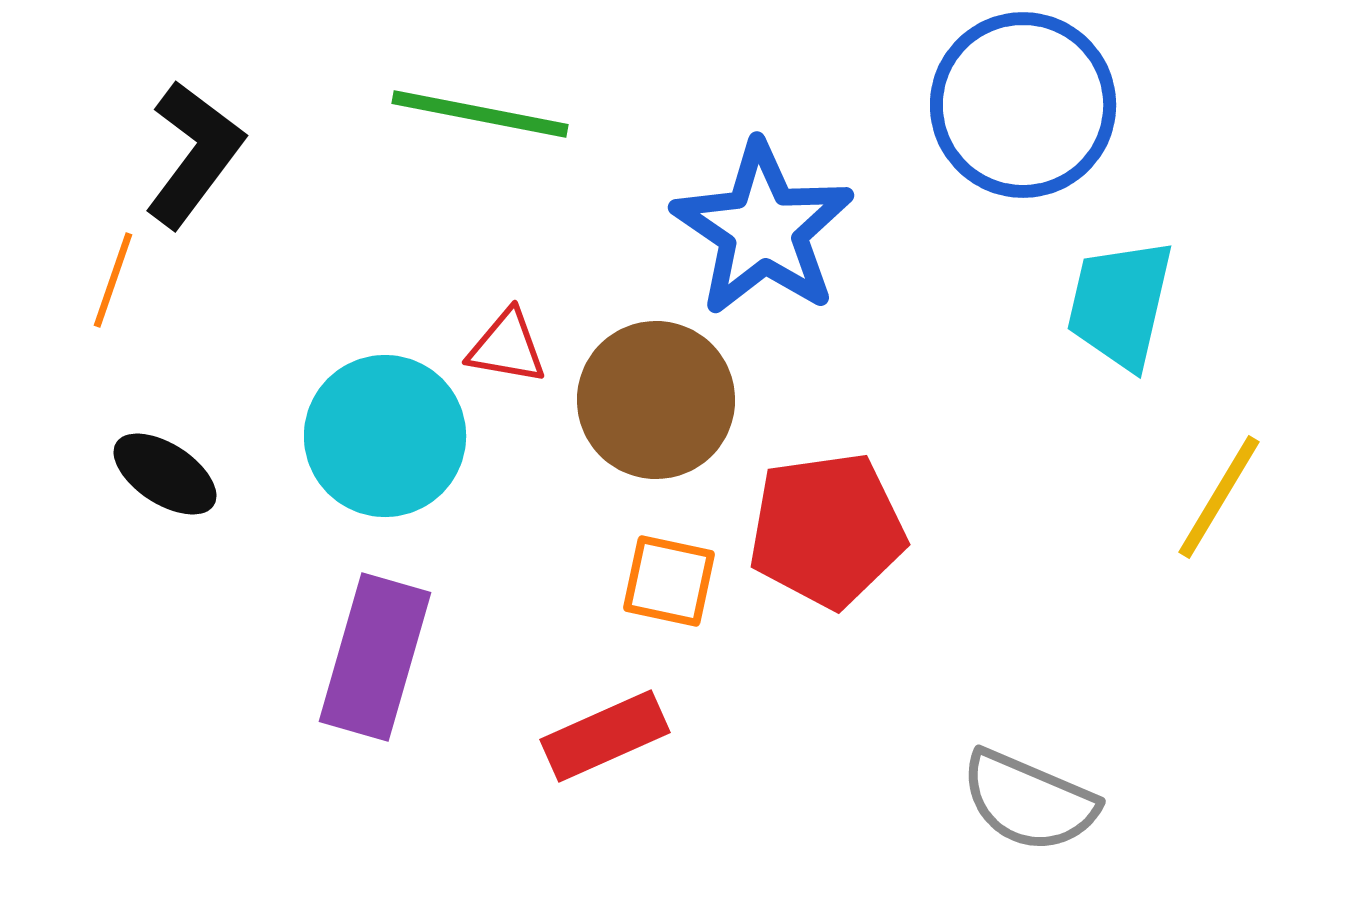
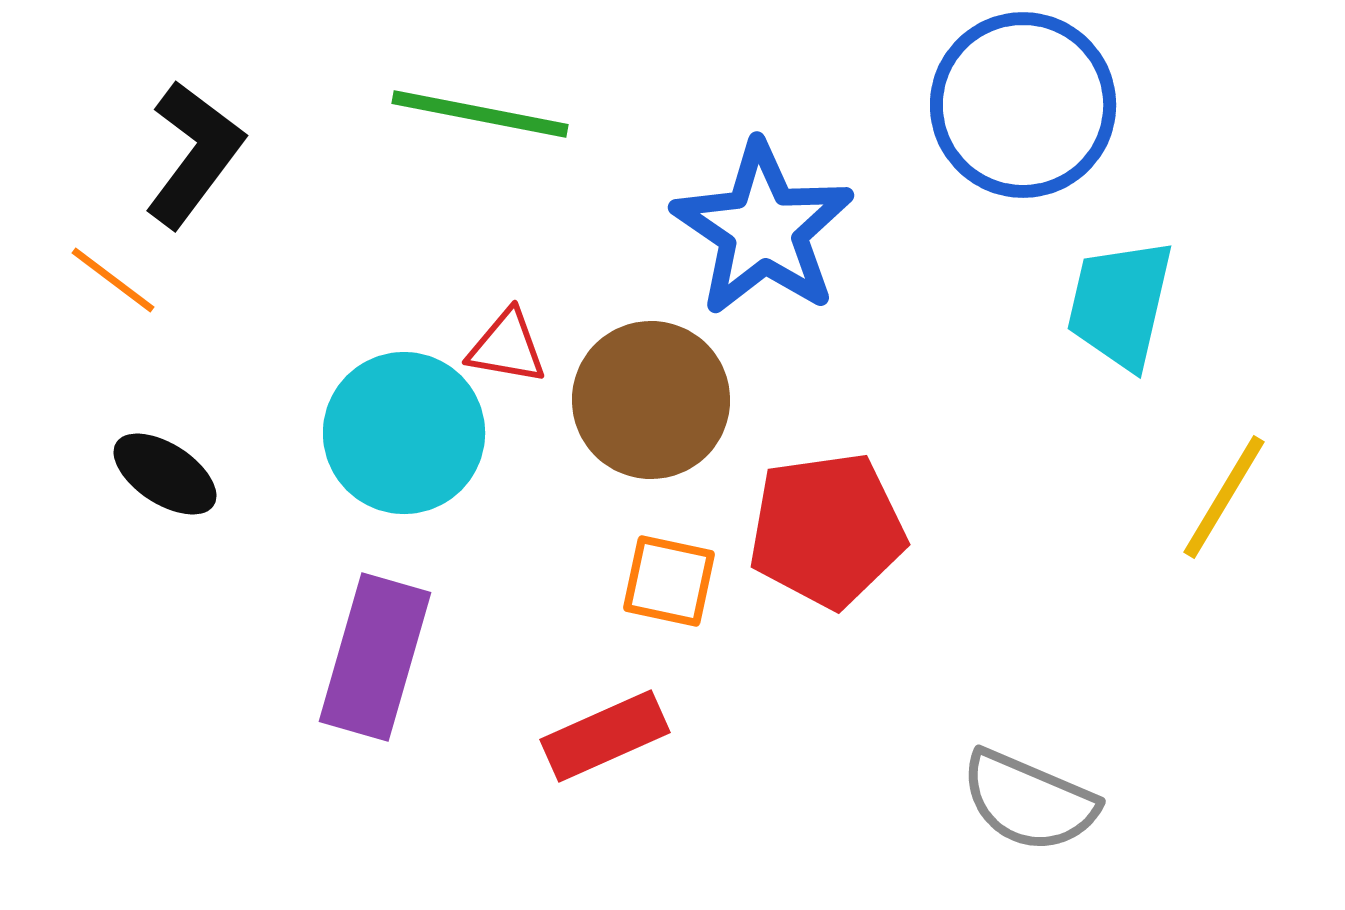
orange line: rotated 72 degrees counterclockwise
brown circle: moved 5 px left
cyan circle: moved 19 px right, 3 px up
yellow line: moved 5 px right
